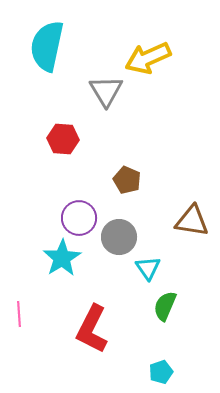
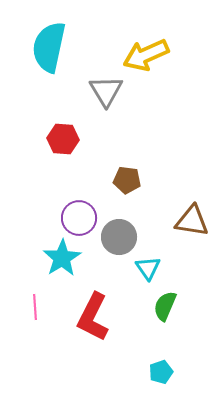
cyan semicircle: moved 2 px right, 1 px down
yellow arrow: moved 2 px left, 3 px up
brown pentagon: rotated 16 degrees counterclockwise
pink line: moved 16 px right, 7 px up
red L-shape: moved 1 px right, 12 px up
